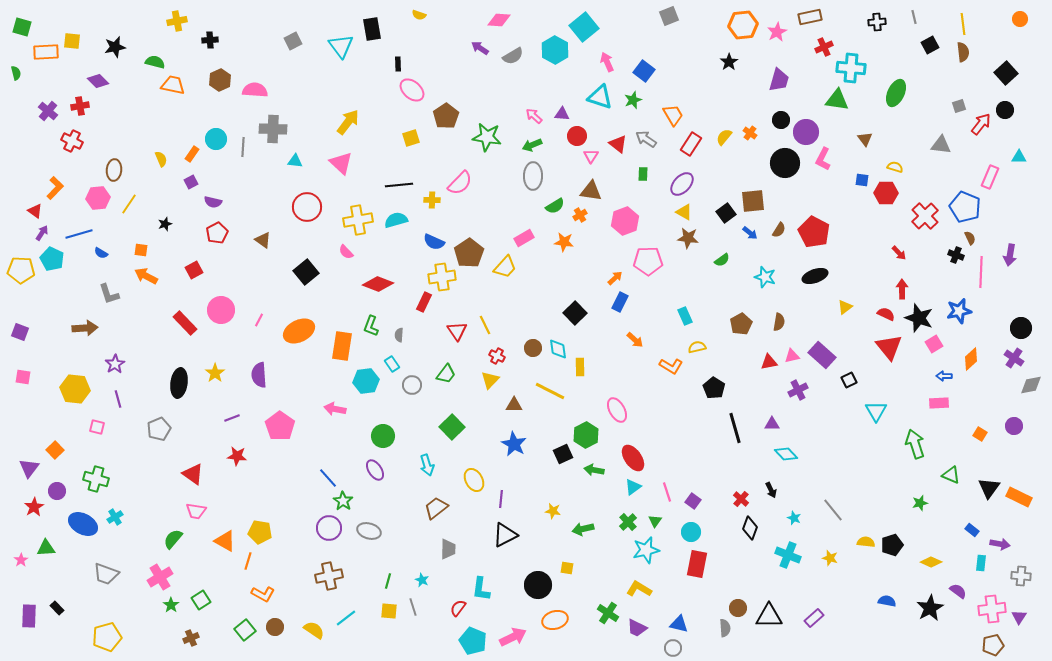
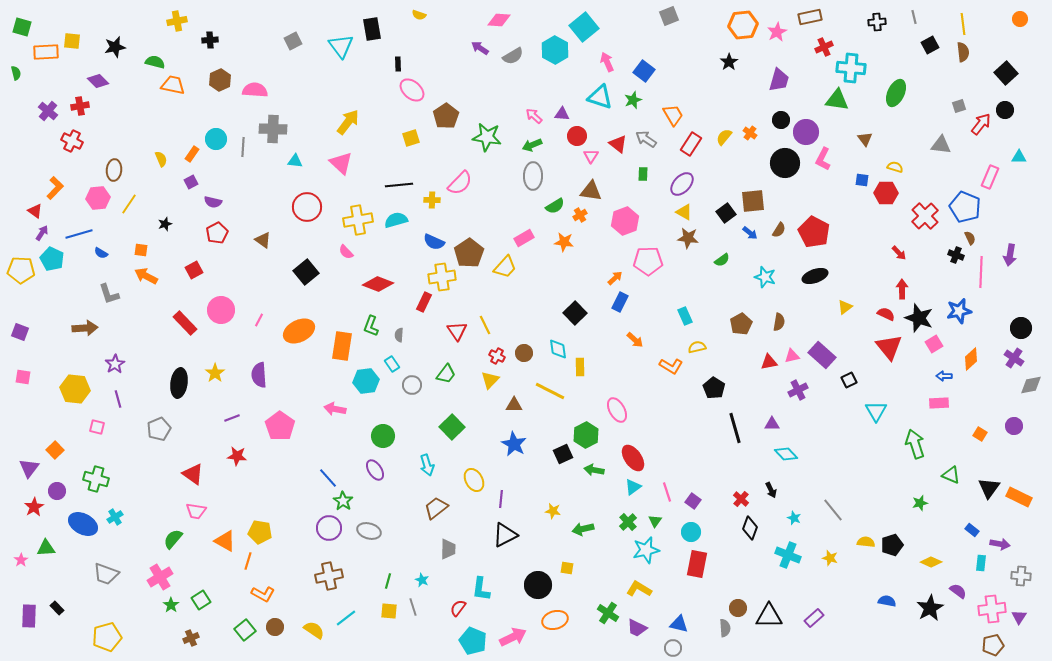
brown circle at (533, 348): moved 9 px left, 5 px down
